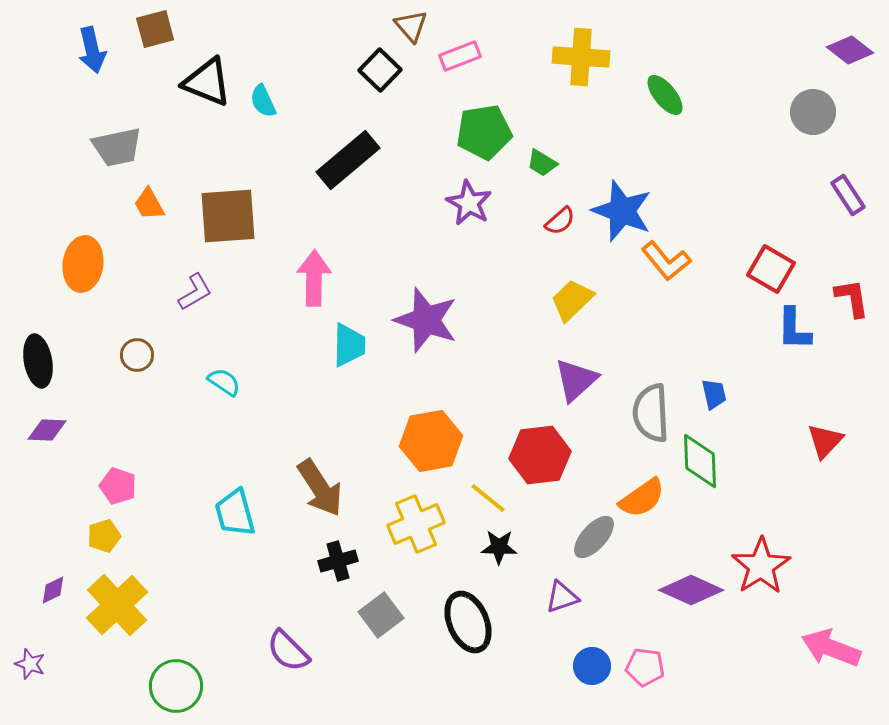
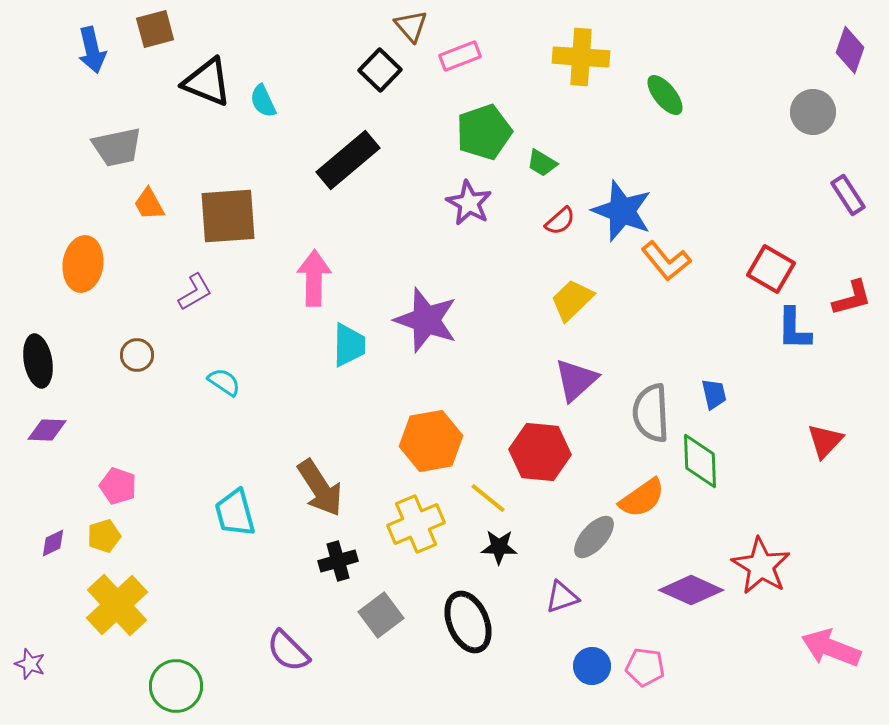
purple diamond at (850, 50): rotated 72 degrees clockwise
green pentagon at (484, 132): rotated 10 degrees counterclockwise
red L-shape at (852, 298): rotated 84 degrees clockwise
red hexagon at (540, 455): moved 3 px up; rotated 12 degrees clockwise
red star at (761, 566): rotated 8 degrees counterclockwise
purple diamond at (53, 590): moved 47 px up
